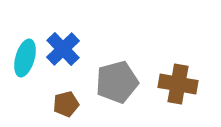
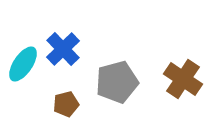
cyan ellipse: moved 2 px left, 6 px down; rotated 18 degrees clockwise
brown cross: moved 5 px right, 5 px up; rotated 24 degrees clockwise
